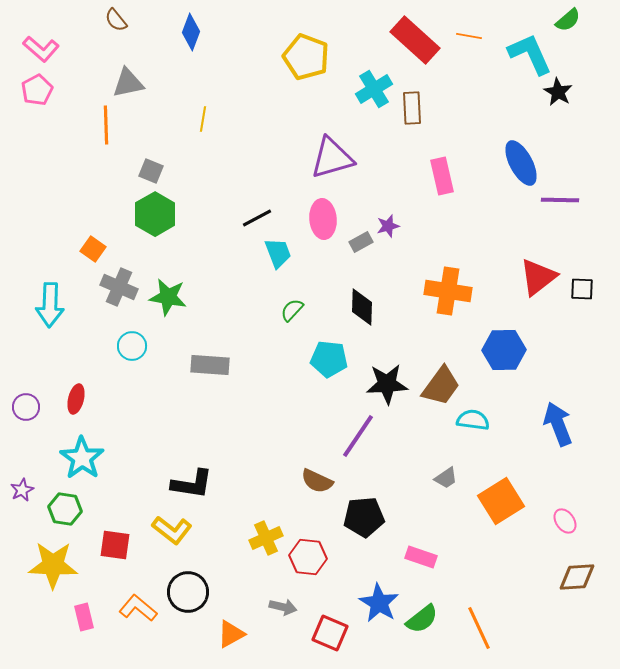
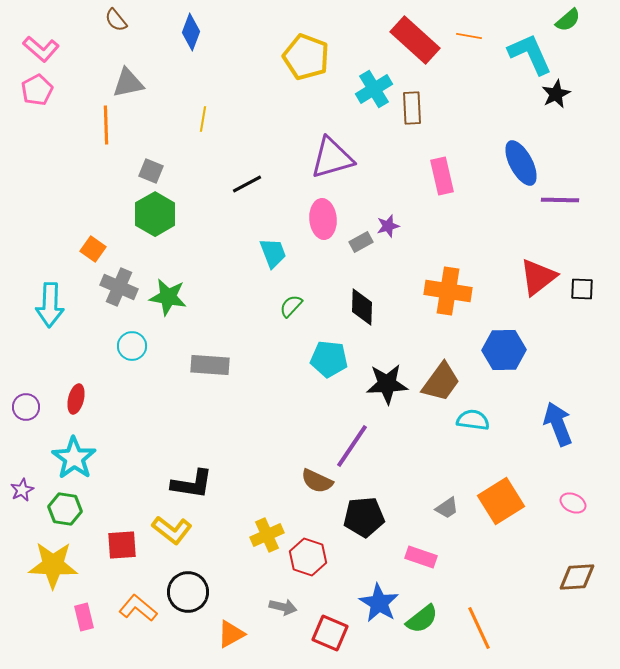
black star at (558, 92): moved 2 px left, 2 px down; rotated 16 degrees clockwise
black line at (257, 218): moved 10 px left, 34 px up
cyan trapezoid at (278, 253): moved 5 px left
green semicircle at (292, 310): moved 1 px left, 4 px up
brown trapezoid at (441, 386): moved 4 px up
purple line at (358, 436): moved 6 px left, 10 px down
cyan star at (82, 458): moved 8 px left
gray trapezoid at (446, 478): moved 1 px right, 30 px down
pink ellipse at (565, 521): moved 8 px right, 18 px up; rotated 30 degrees counterclockwise
yellow cross at (266, 538): moved 1 px right, 3 px up
red square at (115, 545): moved 7 px right; rotated 12 degrees counterclockwise
red hexagon at (308, 557): rotated 12 degrees clockwise
